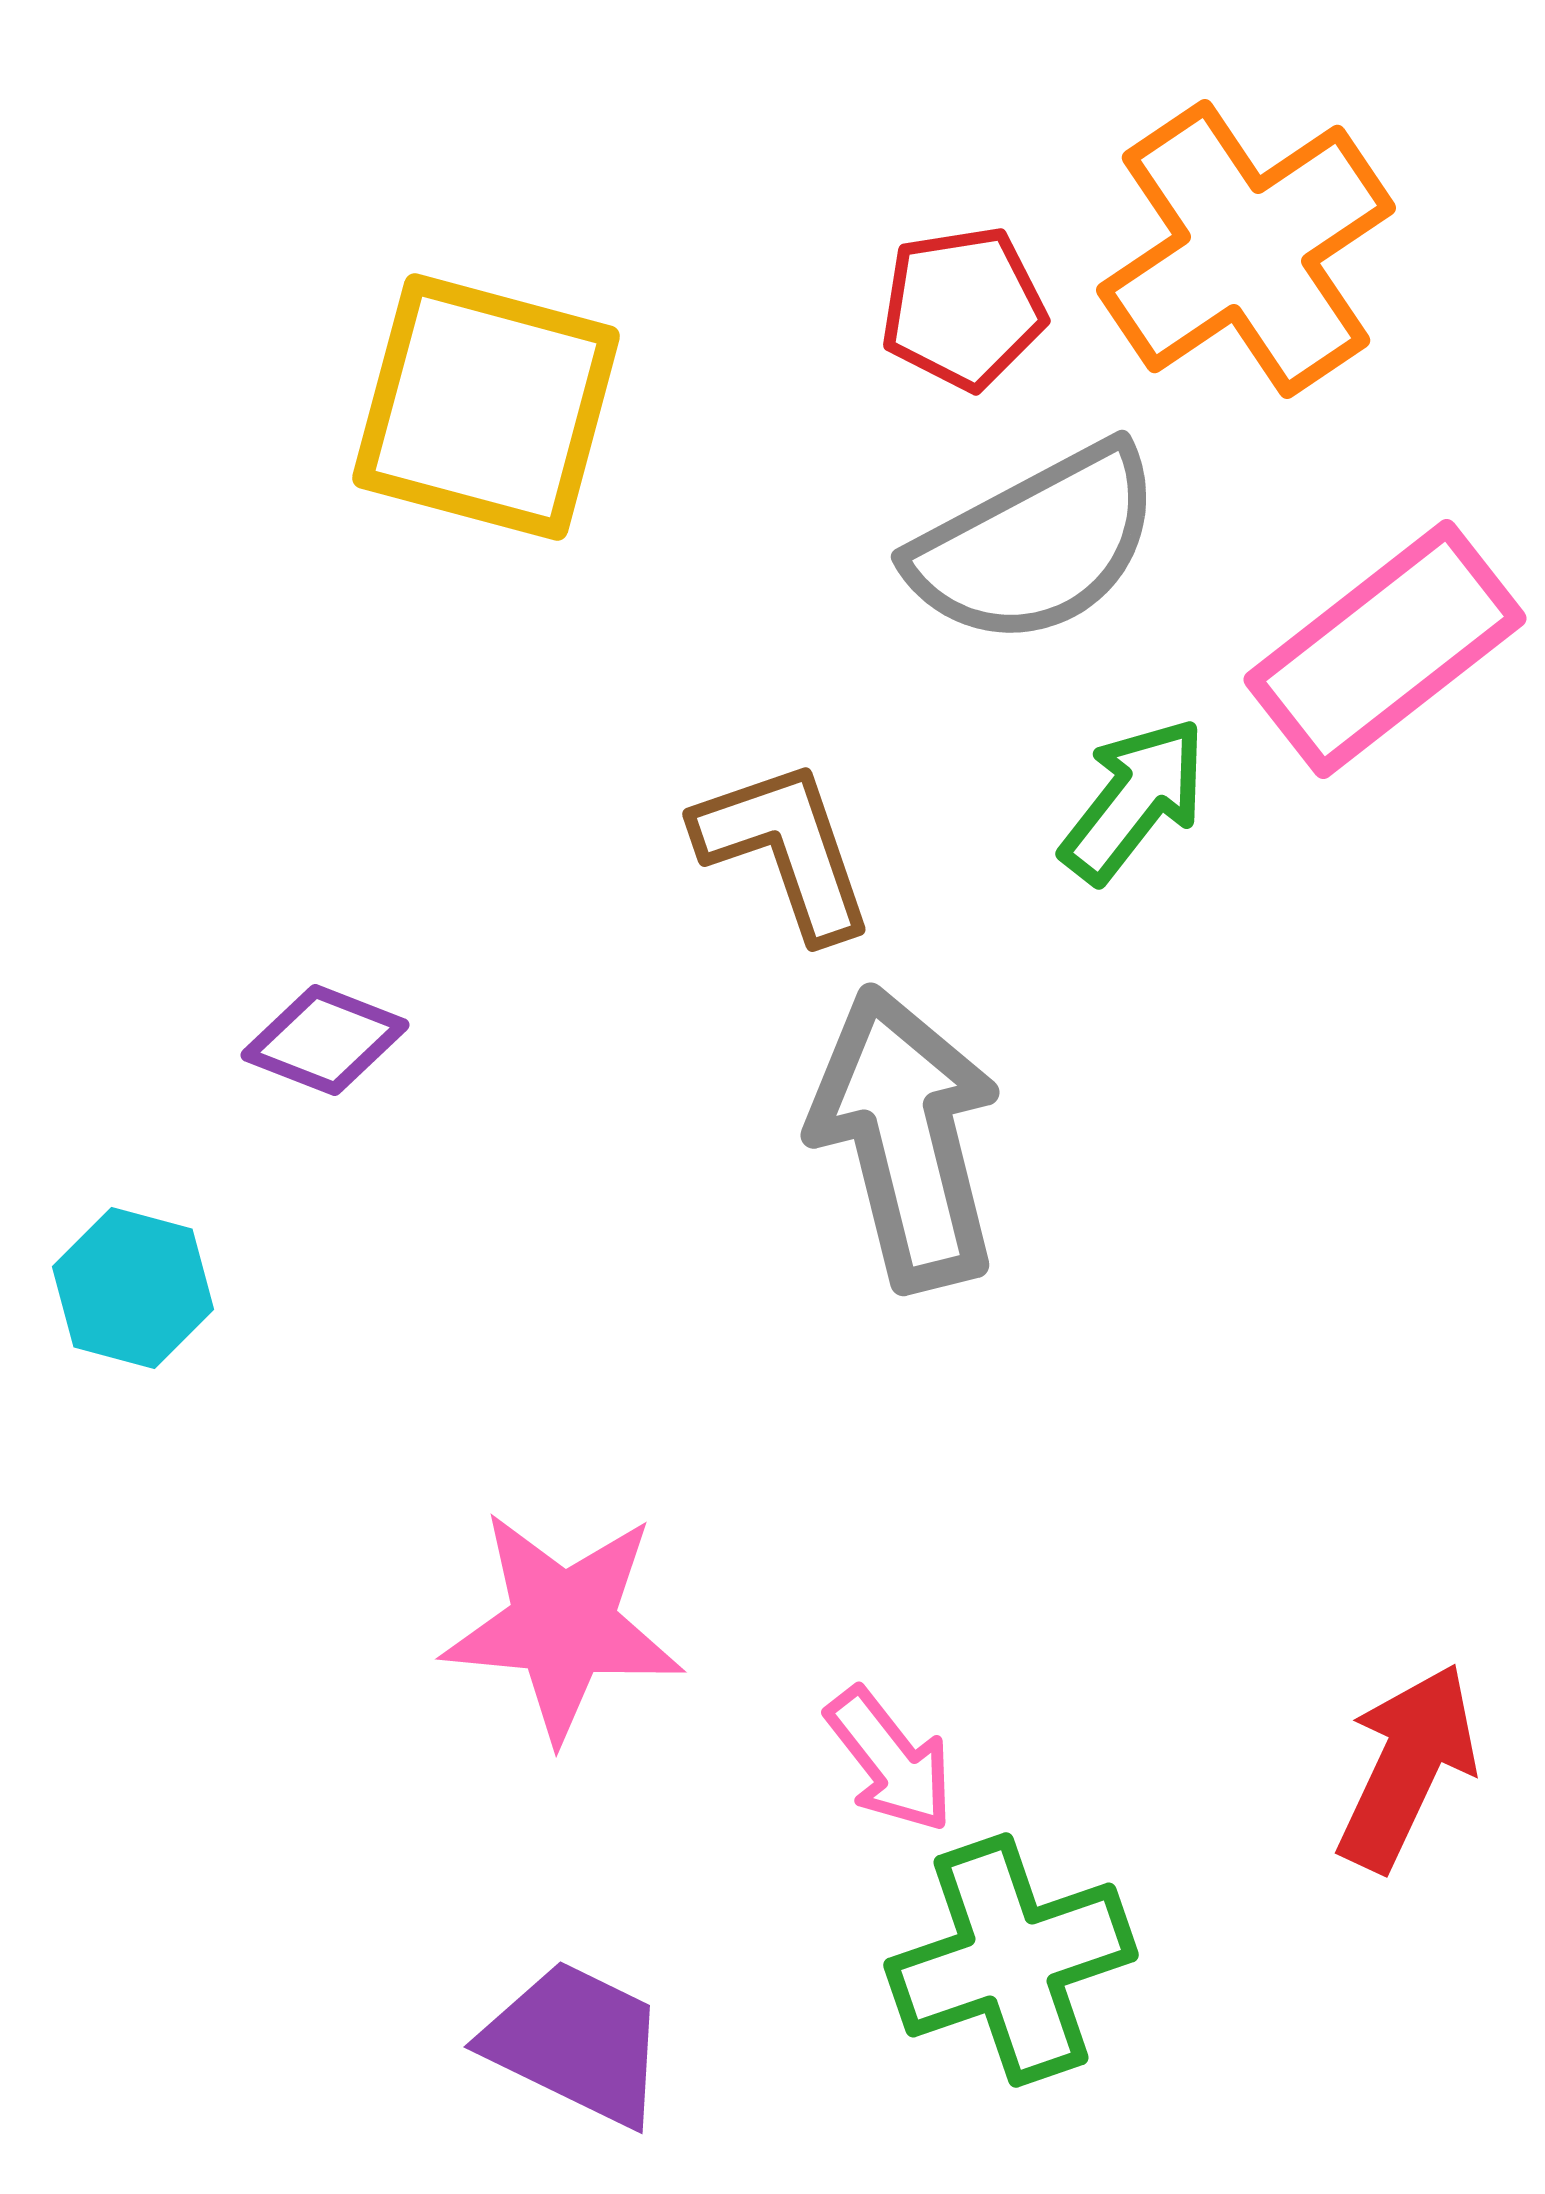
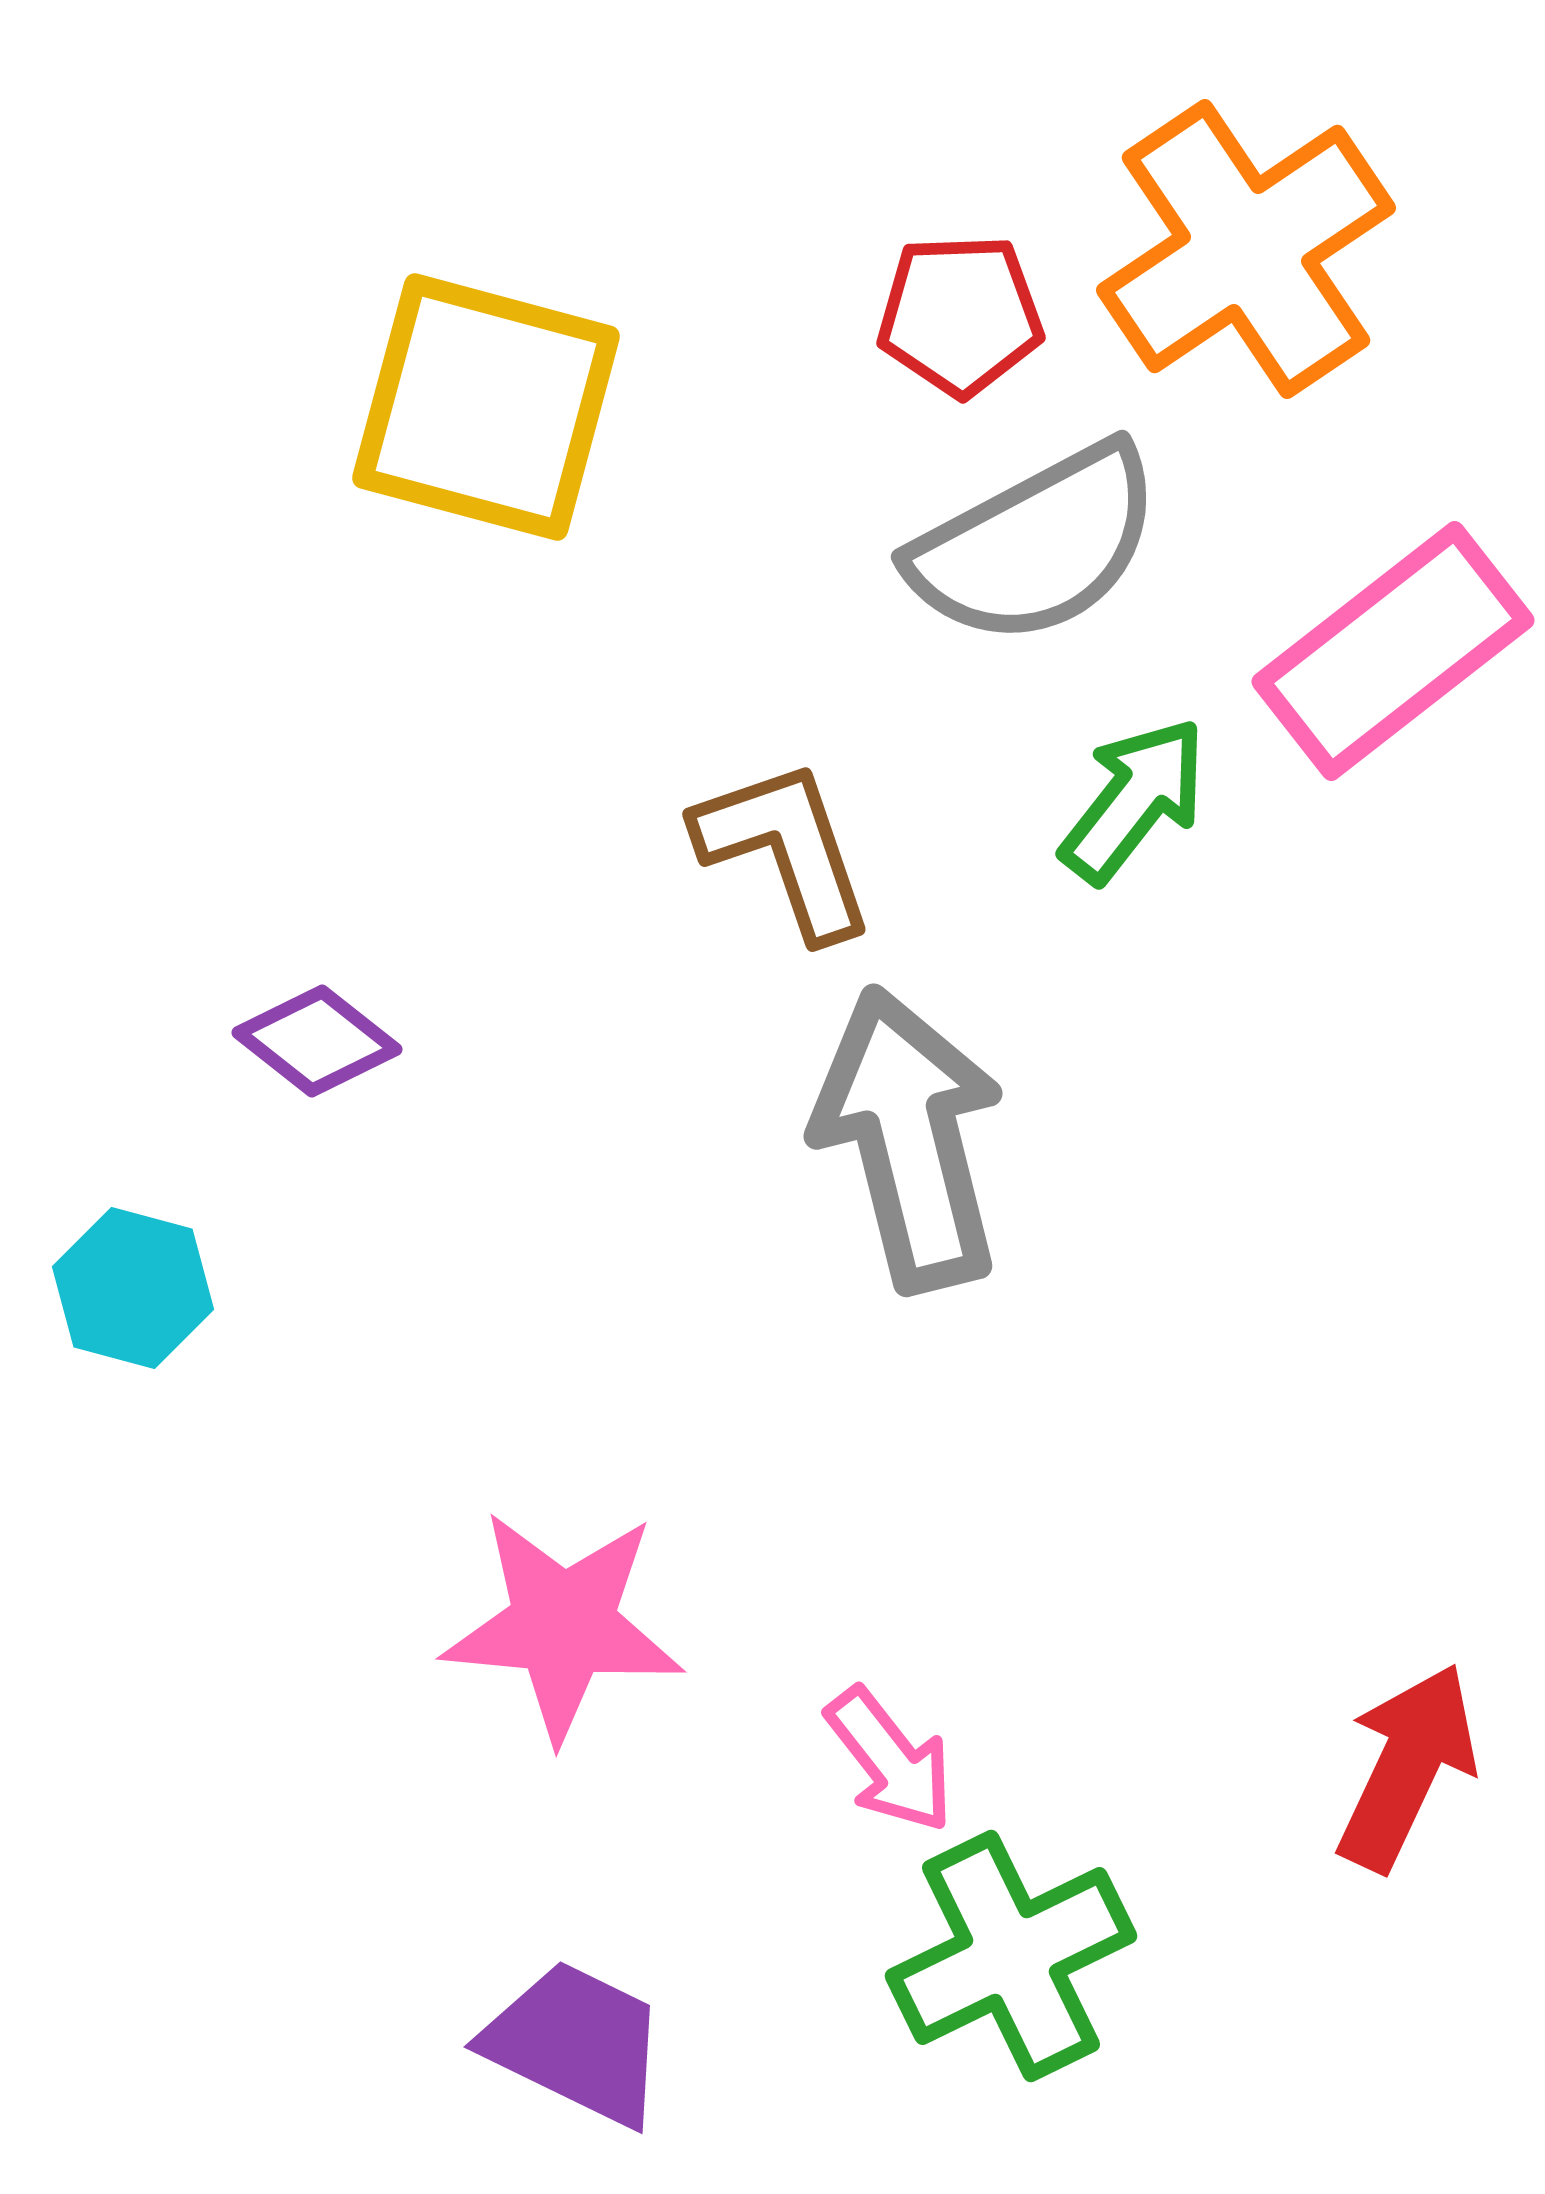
red pentagon: moved 3 px left, 7 px down; rotated 7 degrees clockwise
pink rectangle: moved 8 px right, 2 px down
purple diamond: moved 8 px left, 1 px down; rotated 17 degrees clockwise
gray arrow: moved 3 px right, 1 px down
green cross: moved 4 px up; rotated 7 degrees counterclockwise
